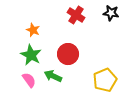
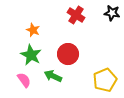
black star: moved 1 px right
pink semicircle: moved 5 px left
